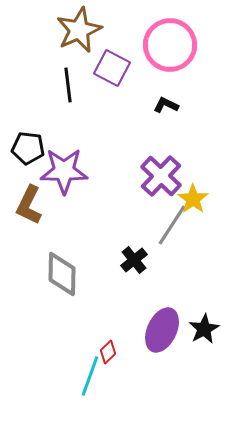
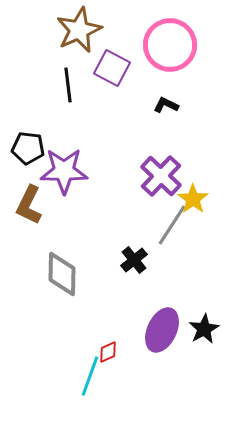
red diamond: rotated 20 degrees clockwise
